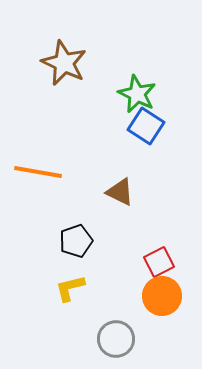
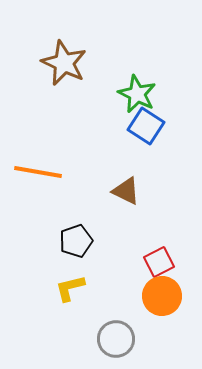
brown triangle: moved 6 px right, 1 px up
